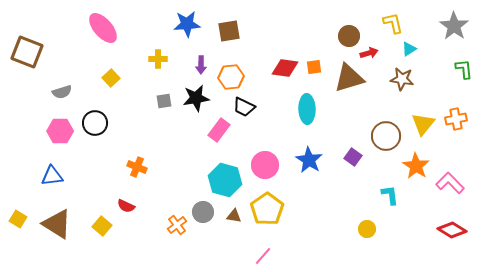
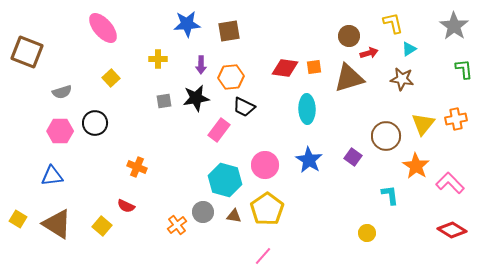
yellow circle at (367, 229): moved 4 px down
